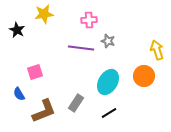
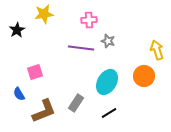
black star: rotated 14 degrees clockwise
cyan ellipse: moved 1 px left
